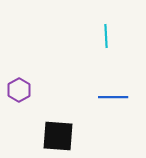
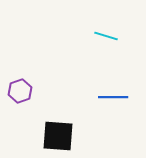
cyan line: rotated 70 degrees counterclockwise
purple hexagon: moved 1 px right, 1 px down; rotated 10 degrees clockwise
